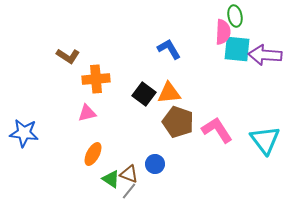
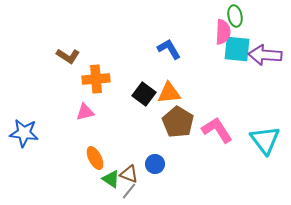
pink triangle: moved 2 px left, 1 px up
brown pentagon: rotated 12 degrees clockwise
orange ellipse: moved 2 px right, 4 px down; rotated 55 degrees counterclockwise
